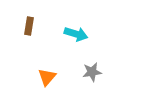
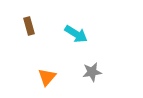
brown rectangle: rotated 24 degrees counterclockwise
cyan arrow: rotated 15 degrees clockwise
